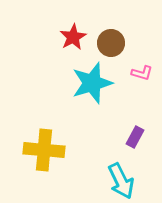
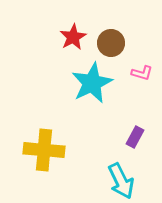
cyan star: rotated 9 degrees counterclockwise
